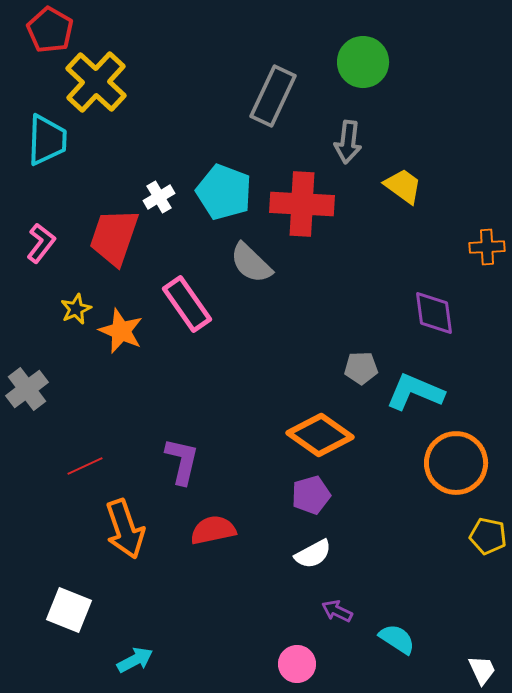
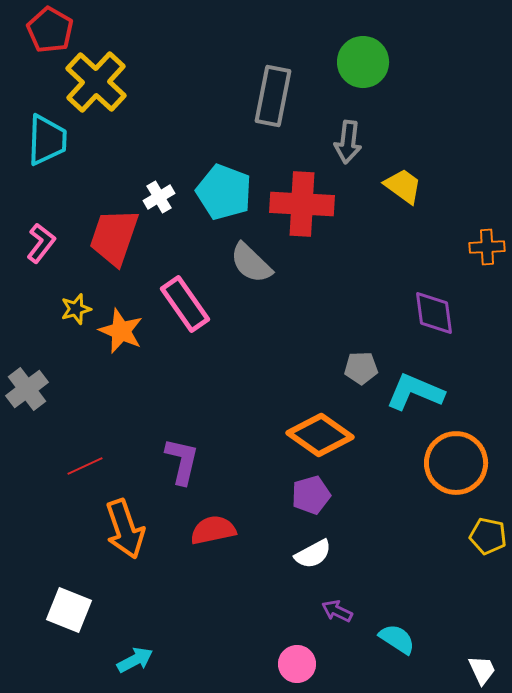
gray rectangle: rotated 14 degrees counterclockwise
pink rectangle: moved 2 px left
yellow star: rotated 8 degrees clockwise
